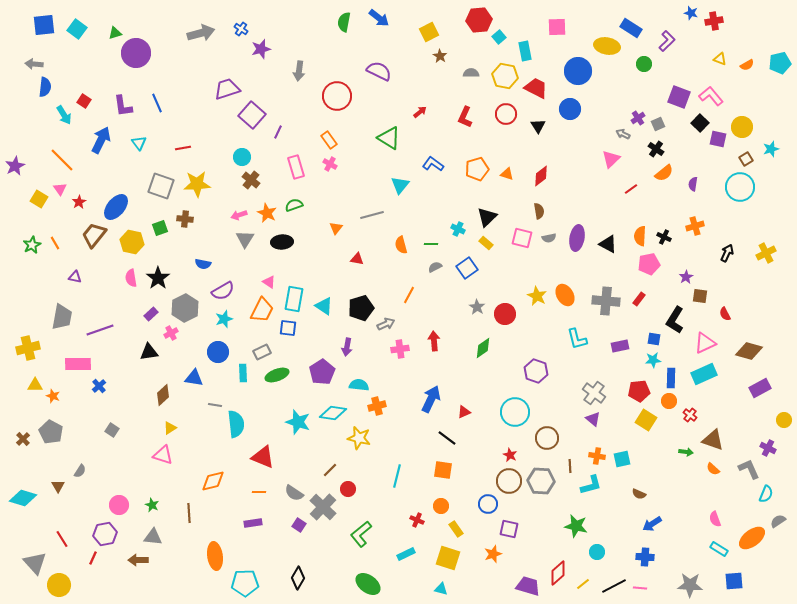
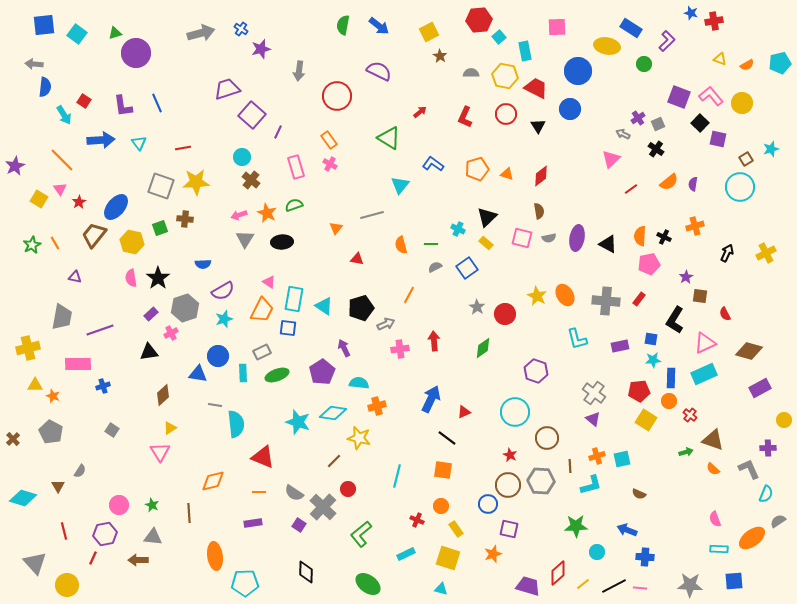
blue arrow at (379, 18): moved 8 px down
green semicircle at (344, 22): moved 1 px left, 3 px down
cyan square at (77, 29): moved 5 px down
yellow circle at (742, 127): moved 24 px up
blue arrow at (101, 140): rotated 60 degrees clockwise
orange semicircle at (664, 173): moved 5 px right, 9 px down
yellow star at (197, 184): moved 1 px left, 2 px up
blue semicircle at (203, 264): rotated 14 degrees counterclockwise
gray hexagon at (185, 308): rotated 8 degrees clockwise
blue square at (654, 339): moved 3 px left
purple arrow at (347, 347): moved 3 px left, 1 px down; rotated 144 degrees clockwise
blue circle at (218, 352): moved 4 px down
blue triangle at (194, 378): moved 4 px right, 4 px up
cyan semicircle at (359, 385): moved 2 px up
blue cross at (99, 386): moved 4 px right; rotated 24 degrees clockwise
brown cross at (23, 439): moved 10 px left
purple cross at (768, 448): rotated 28 degrees counterclockwise
green arrow at (686, 452): rotated 24 degrees counterclockwise
pink triangle at (163, 455): moved 3 px left, 3 px up; rotated 40 degrees clockwise
orange cross at (597, 456): rotated 28 degrees counterclockwise
brown line at (330, 470): moved 4 px right, 9 px up
brown circle at (509, 481): moved 1 px left, 4 px down
blue arrow at (652, 524): moved 25 px left, 6 px down; rotated 54 degrees clockwise
green star at (576, 526): rotated 15 degrees counterclockwise
red line at (62, 539): moved 2 px right, 8 px up; rotated 18 degrees clockwise
cyan rectangle at (719, 549): rotated 30 degrees counterclockwise
black diamond at (298, 578): moved 8 px right, 6 px up; rotated 30 degrees counterclockwise
yellow circle at (59, 585): moved 8 px right
